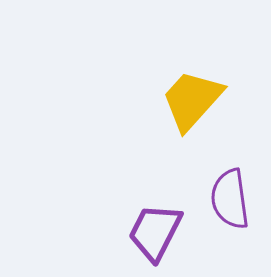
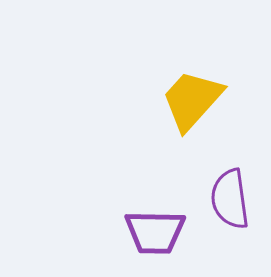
purple trapezoid: rotated 116 degrees counterclockwise
